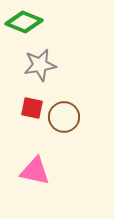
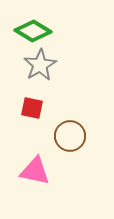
green diamond: moved 9 px right, 9 px down; rotated 9 degrees clockwise
gray star: rotated 20 degrees counterclockwise
brown circle: moved 6 px right, 19 px down
